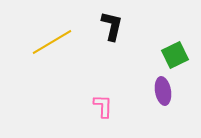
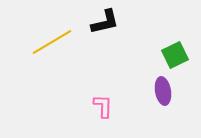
black L-shape: moved 7 px left, 4 px up; rotated 64 degrees clockwise
